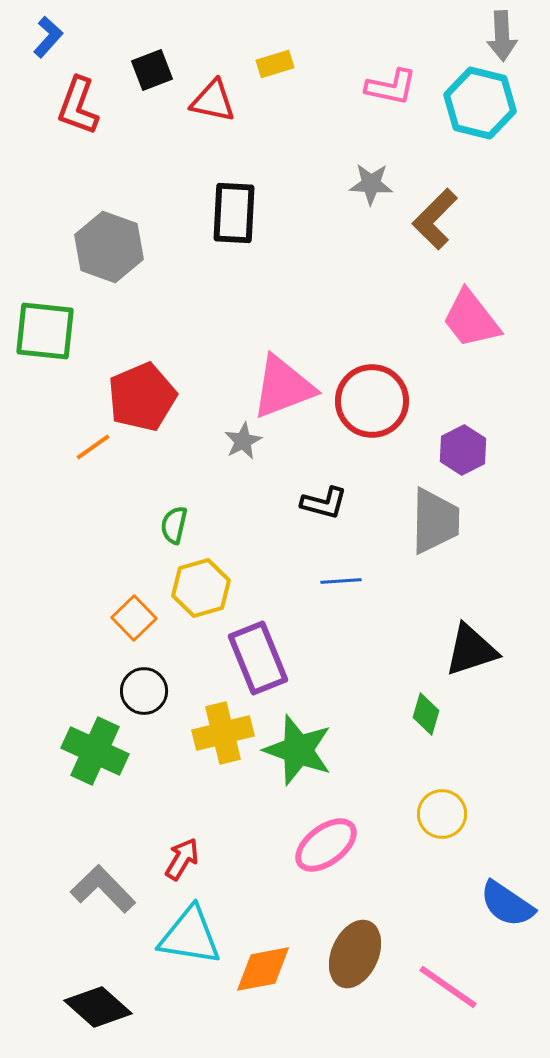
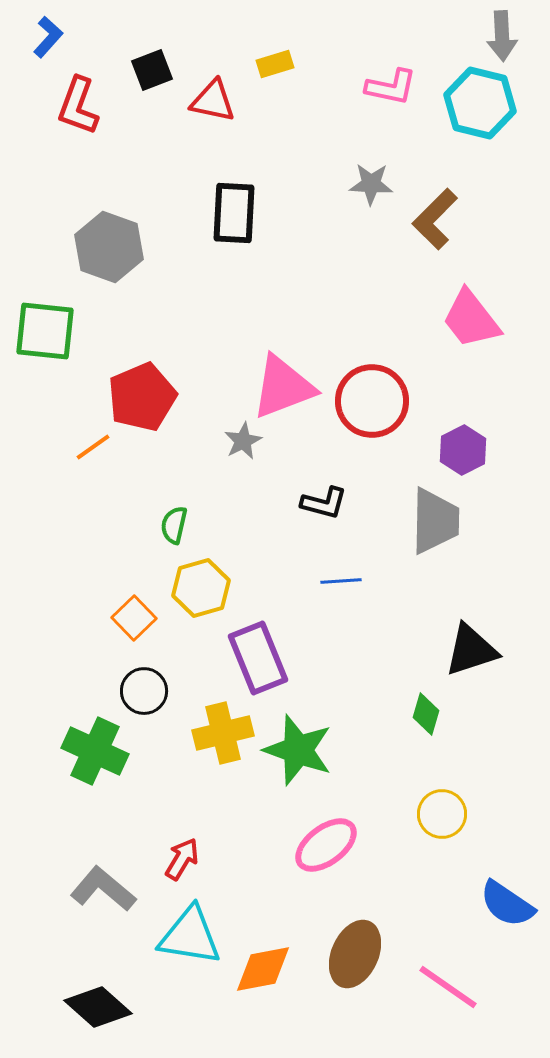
gray L-shape at (103, 889): rotated 6 degrees counterclockwise
